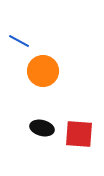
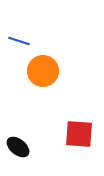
blue line: rotated 10 degrees counterclockwise
black ellipse: moved 24 px left, 19 px down; rotated 25 degrees clockwise
